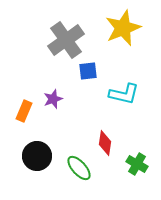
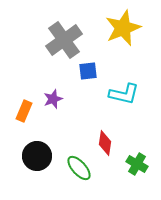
gray cross: moved 2 px left
